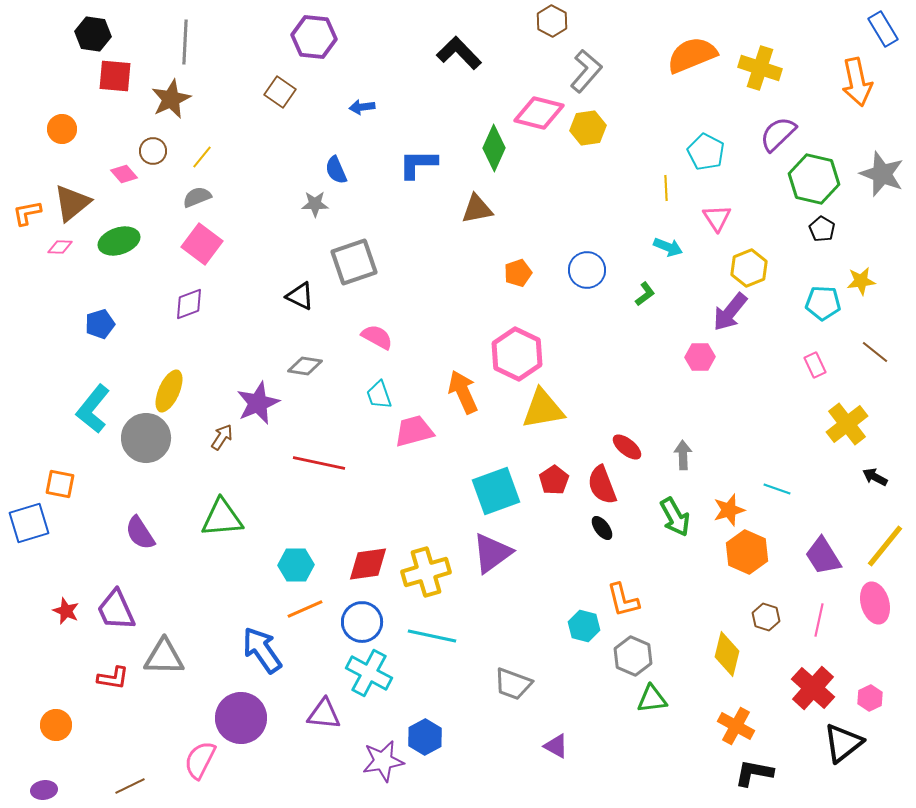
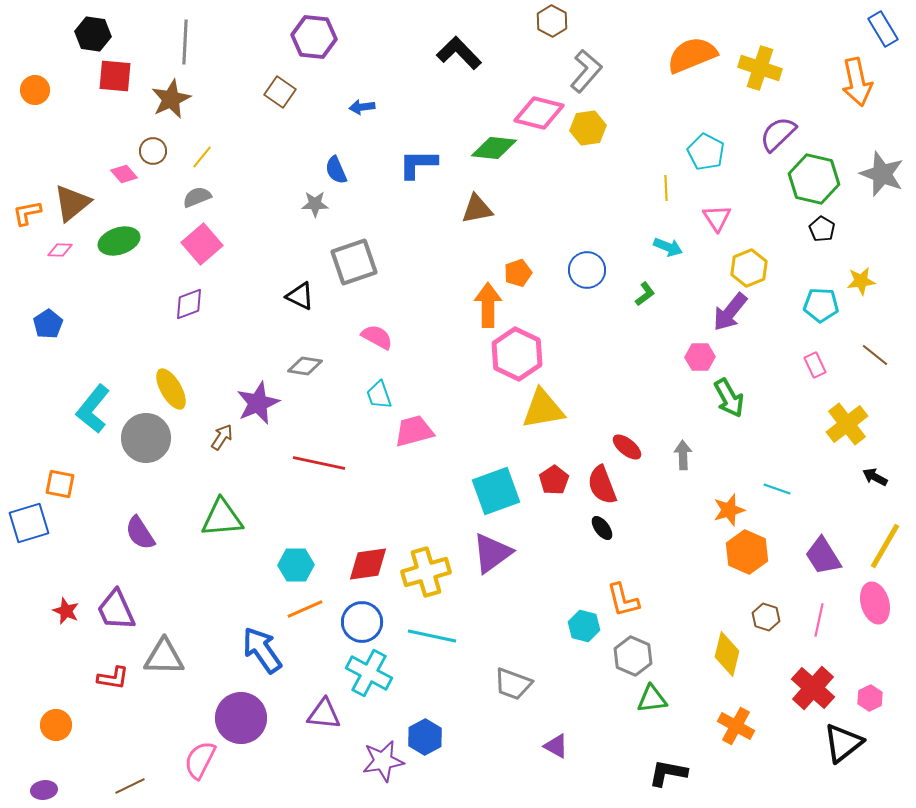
orange circle at (62, 129): moved 27 px left, 39 px up
green diamond at (494, 148): rotated 72 degrees clockwise
pink square at (202, 244): rotated 12 degrees clockwise
pink diamond at (60, 247): moved 3 px down
cyan pentagon at (823, 303): moved 2 px left, 2 px down
blue pentagon at (100, 324): moved 52 px left; rotated 16 degrees counterclockwise
brown line at (875, 352): moved 3 px down
yellow ellipse at (169, 391): moved 2 px right, 2 px up; rotated 54 degrees counterclockwise
orange arrow at (463, 392): moved 25 px right, 87 px up; rotated 24 degrees clockwise
green arrow at (675, 517): moved 54 px right, 119 px up
yellow line at (885, 546): rotated 9 degrees counterclockwise
black L-shape at (754, 773): moved 86 px left
